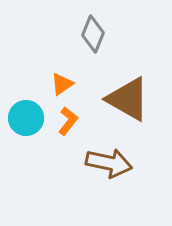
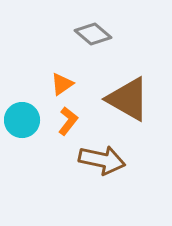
gray diamond: rotated 72 degrees counterclockwise
cyan circle: moved 4 px left, 2 px down
brown arrow: moved 7 px left, 3 px up
